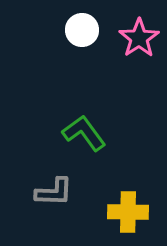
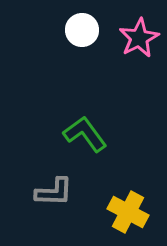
pink star: rotated 6 degrees clockwise
green L-shape: moved 1 px right, 1 px down
yellow cross: rotated 27 degrees clockwise
